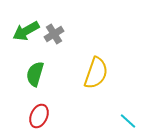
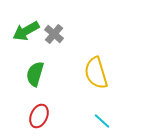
gray cross: rotated 18 degrees counterclockwise
yellow semicircle: rotated 144 degrees clockwise
cyan line: moved 26 px left
